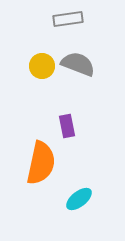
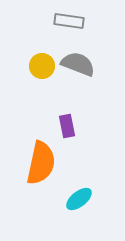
gray rectangle: moved 1 px right, 2 px down; rotated 16 degrees clockwise
